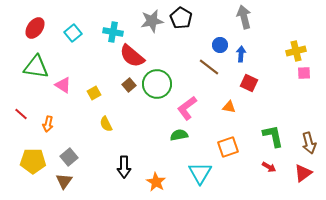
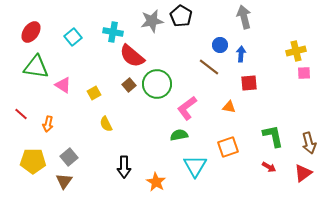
black pentagon: moved 2 px up
red ellipse: moved 4 px left, 4 px down
cyan square: moved 4 px down
red square: rotated 30 degrees counterclockwise
cyan triangle: moved 5 px left, 7 px up
